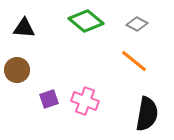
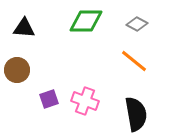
green diamond: rotated 40 degrees counterclockwise
black semicircle: moved 11 px left; rotated 20 degrees counterclockwise
